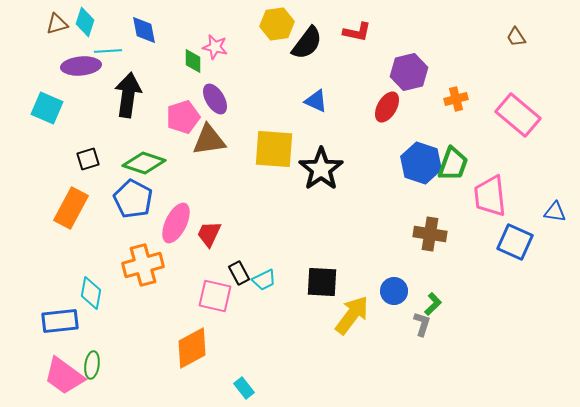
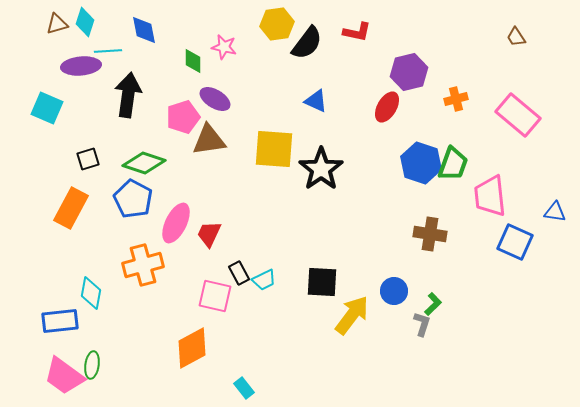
pink star at (215, 47): moved 9 px right
purple ellipse at (215, 99): rotated 28 degrees counterclockwise
